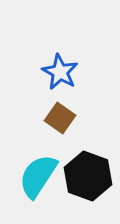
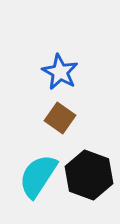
black hexagon: moved 1 px right, 1 px up
